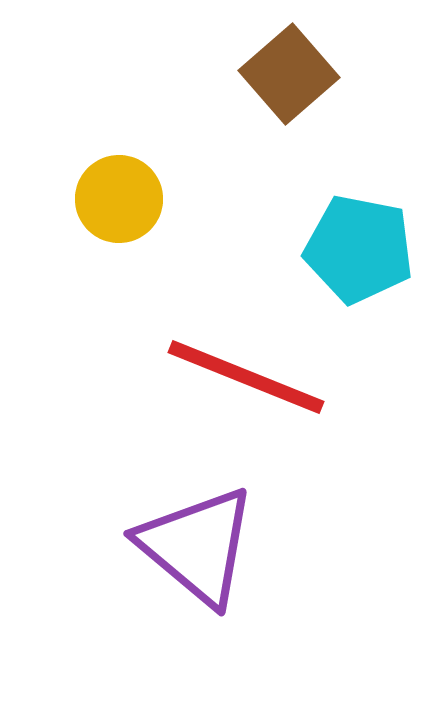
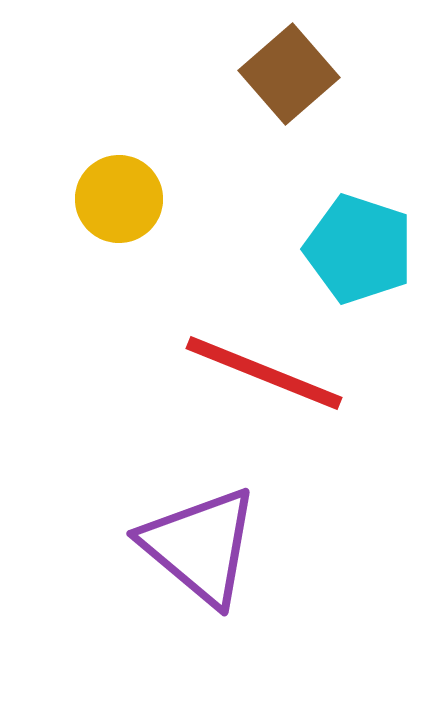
cyan pentagon: rotated 7 degrees clockwise
red line: moved 18 px right, 4 px up
purple triangle: moved 3 px right
